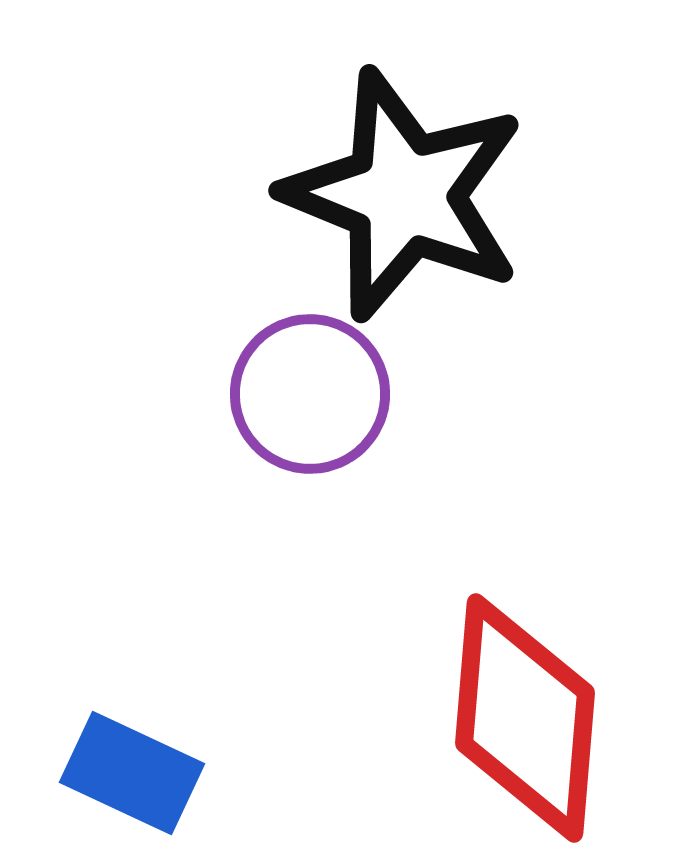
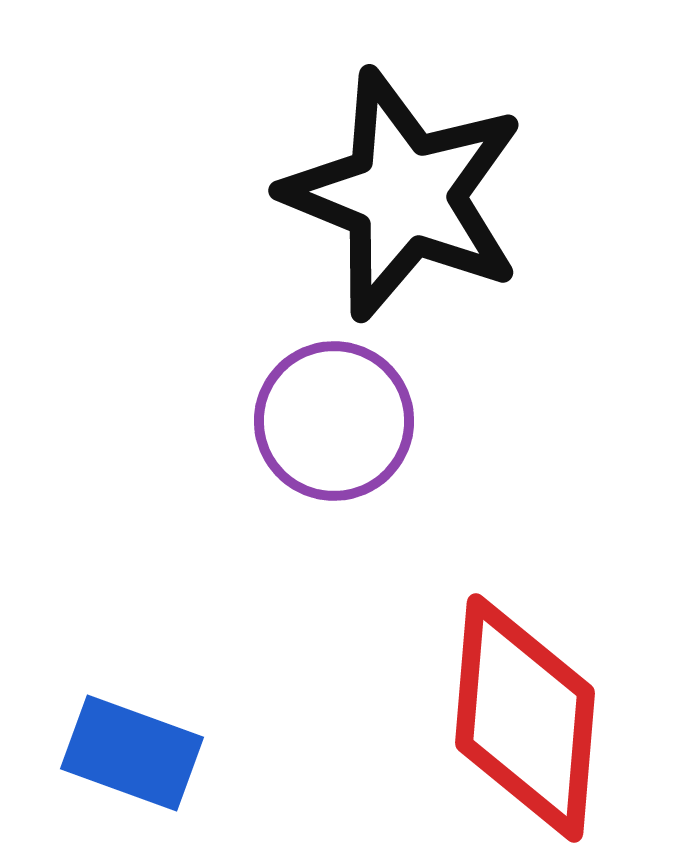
purple circle: moved 24 px right, 27 px down
blue rectangle: moved 20 px up; rotated 5 degrees counterclockwise
